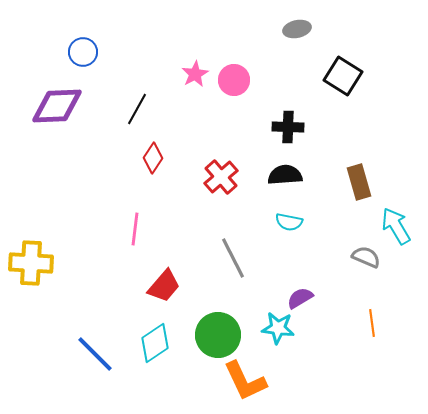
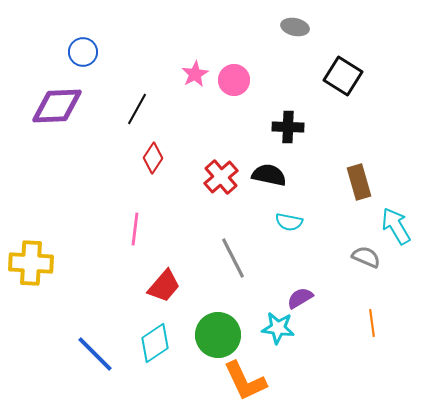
gray ellipse: moved 2 px left, 2 px up; rotated 24 degrees clockwise
black semicircle: moved 16 px left; rotated 16 degrees clockwise
